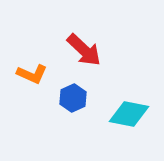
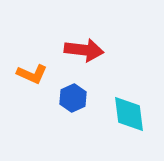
red arrow: rotated 36 degrees counterclockwise
cyan diamond: rotated 72 degrees clockwise
